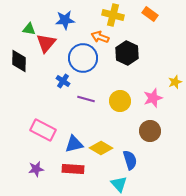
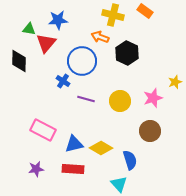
orange rectangle: moved 5 px left, 3 px up
blue star: moved 7 px left
blue circle: moved 1 px left, 3 px down
